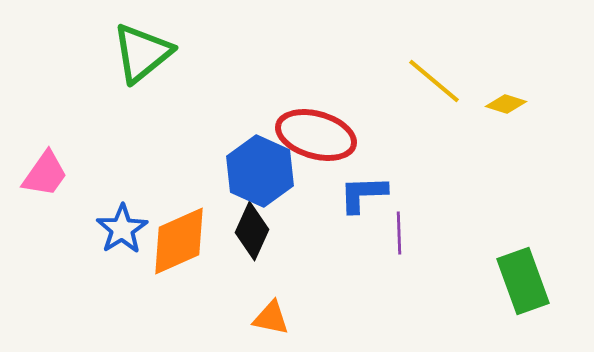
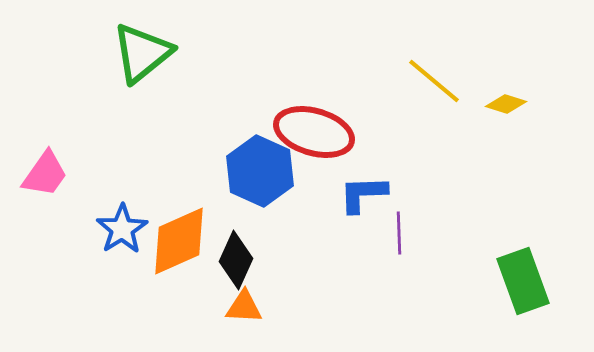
red ellipse: moved 2 px left, 3 px up
black diamond: moved 16 px left, 29 px down
orange triangle: moved 27 px left, 11 px up; rotated 9 degrees counterclockwise
